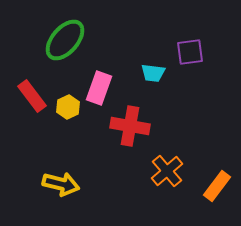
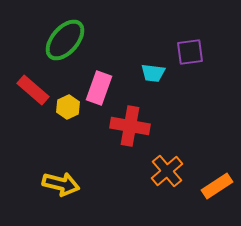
red rectangle: moved 1 px right, 6 px up; rotated 12 degrees counterclockwise
orange rectangle: rotated 20 degrees clockwise
